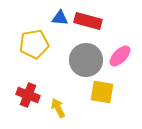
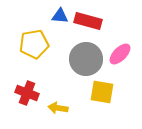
blue triangle: moved 2 px up
pink ellipse: moved 2 px up
gray circle: moved 1 px up
red cross: moved 1 px left, 2 px up
yellow arrow: rotated 54 degrees counterclockwise
